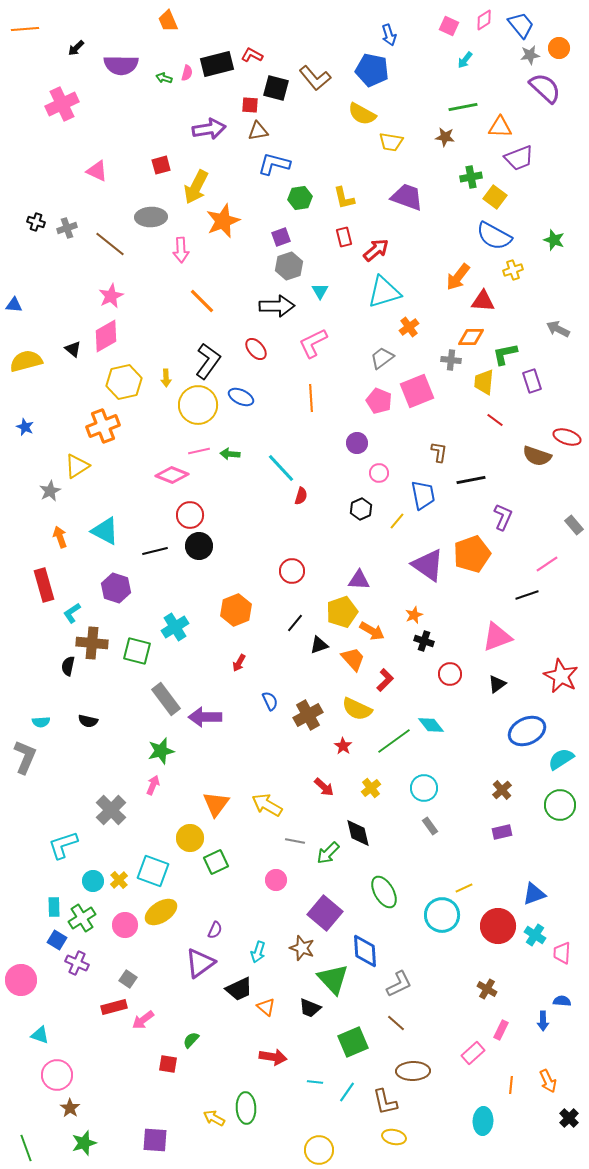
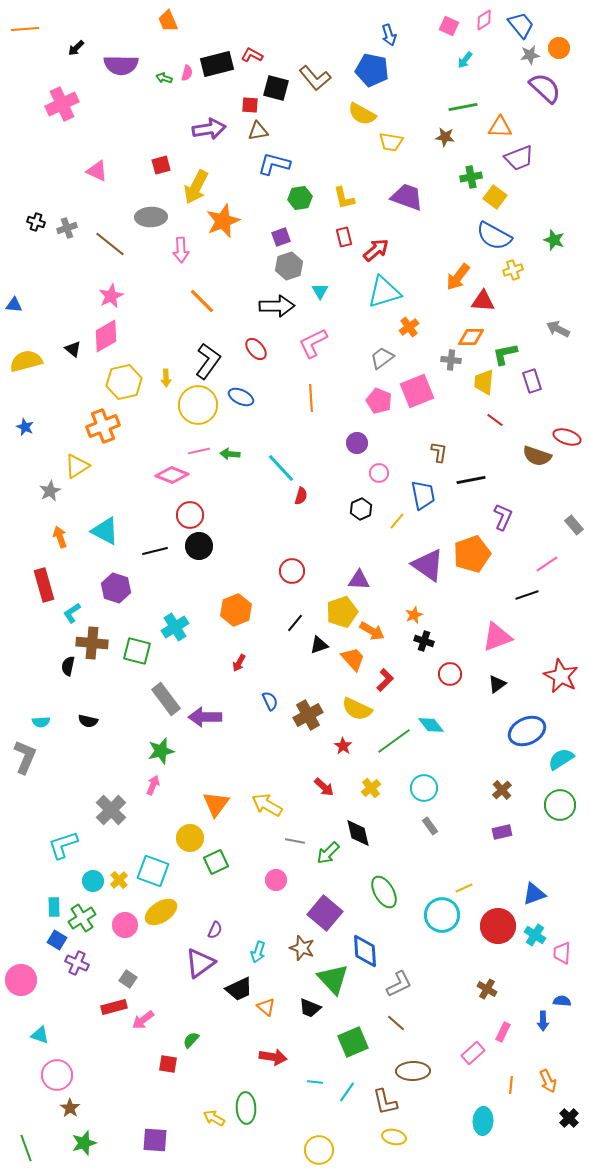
pink rectangle at (501, 1030): moved 2 px right, 2 px down
